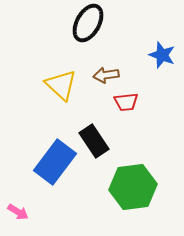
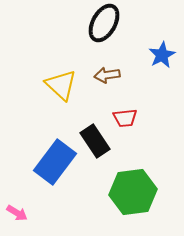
black ellipse: moved 16 px right
blue star: rotated 24 degrees clockwise
brown arrow: moved 1 px right
red trapezoid: moved 1 px left, 16 px down
black rectangle: moved 1 px right
green hexagon: moved 5 px down
pink arrow: moved 1 px left, 1 px down
